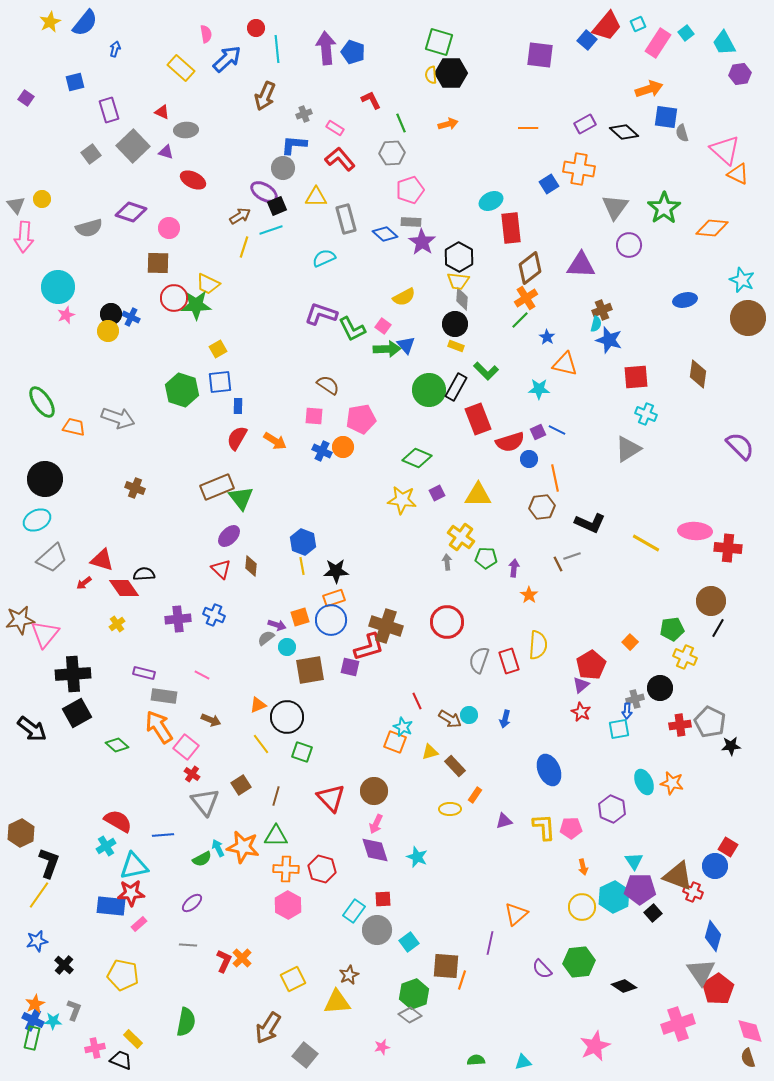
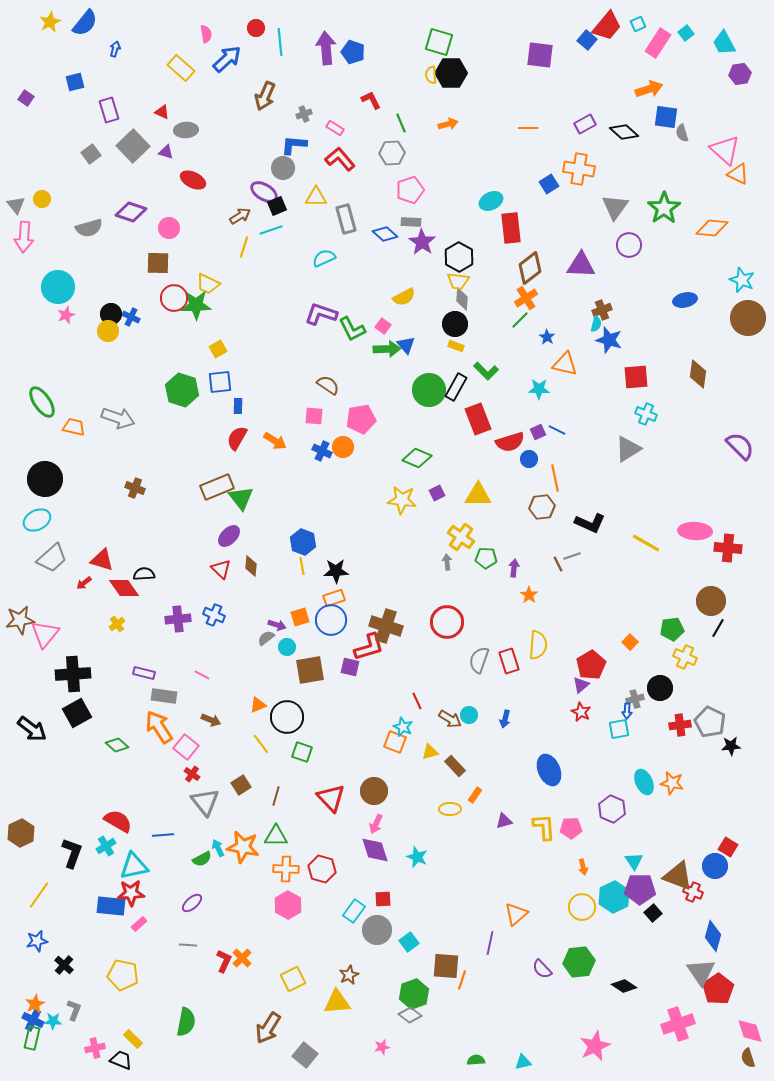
cyan line at (277, 49): moved 3 px right, 7 px up
black L-shape at (49, 863): moved 23 px right, 10 px up
